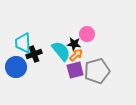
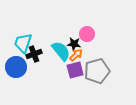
cyan trapezoid: rotated 20 degrees clockwise
